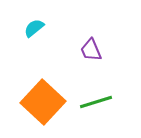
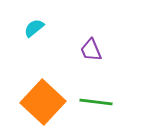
green line: rotated 24 degrees clockwise
